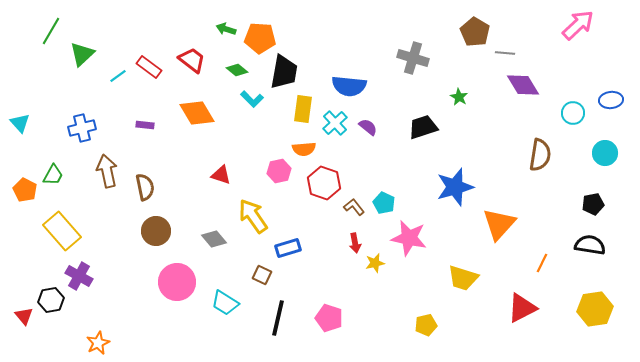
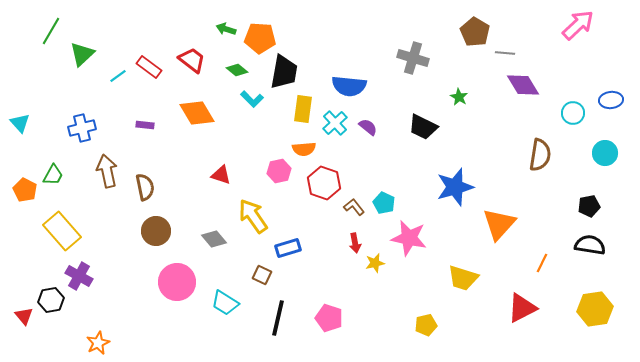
black trapezoid at (423, 127): rotated 136 degrees counterclockwise
black pentagon at (593, 204): moved 4 px left, 2 px down
